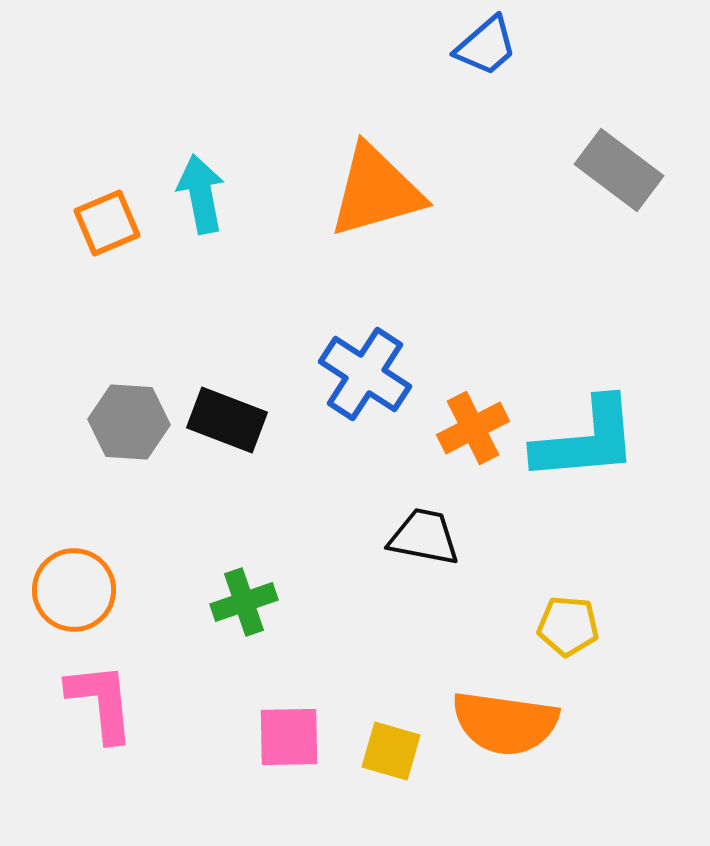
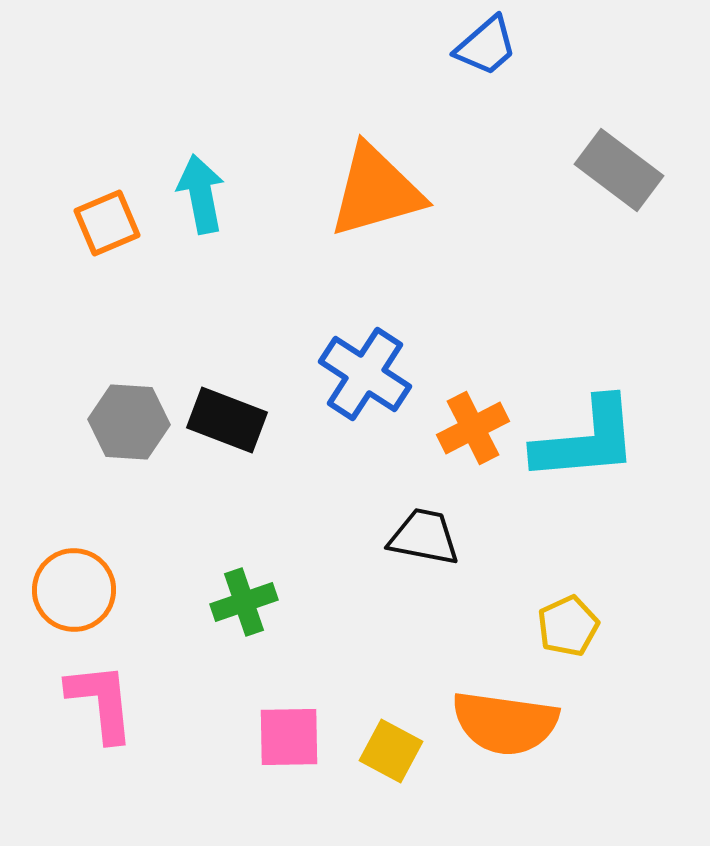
yellow pentagon: rotated 30 degrees counterclockwise
yellow square: rotated 12 degrees clockwise
